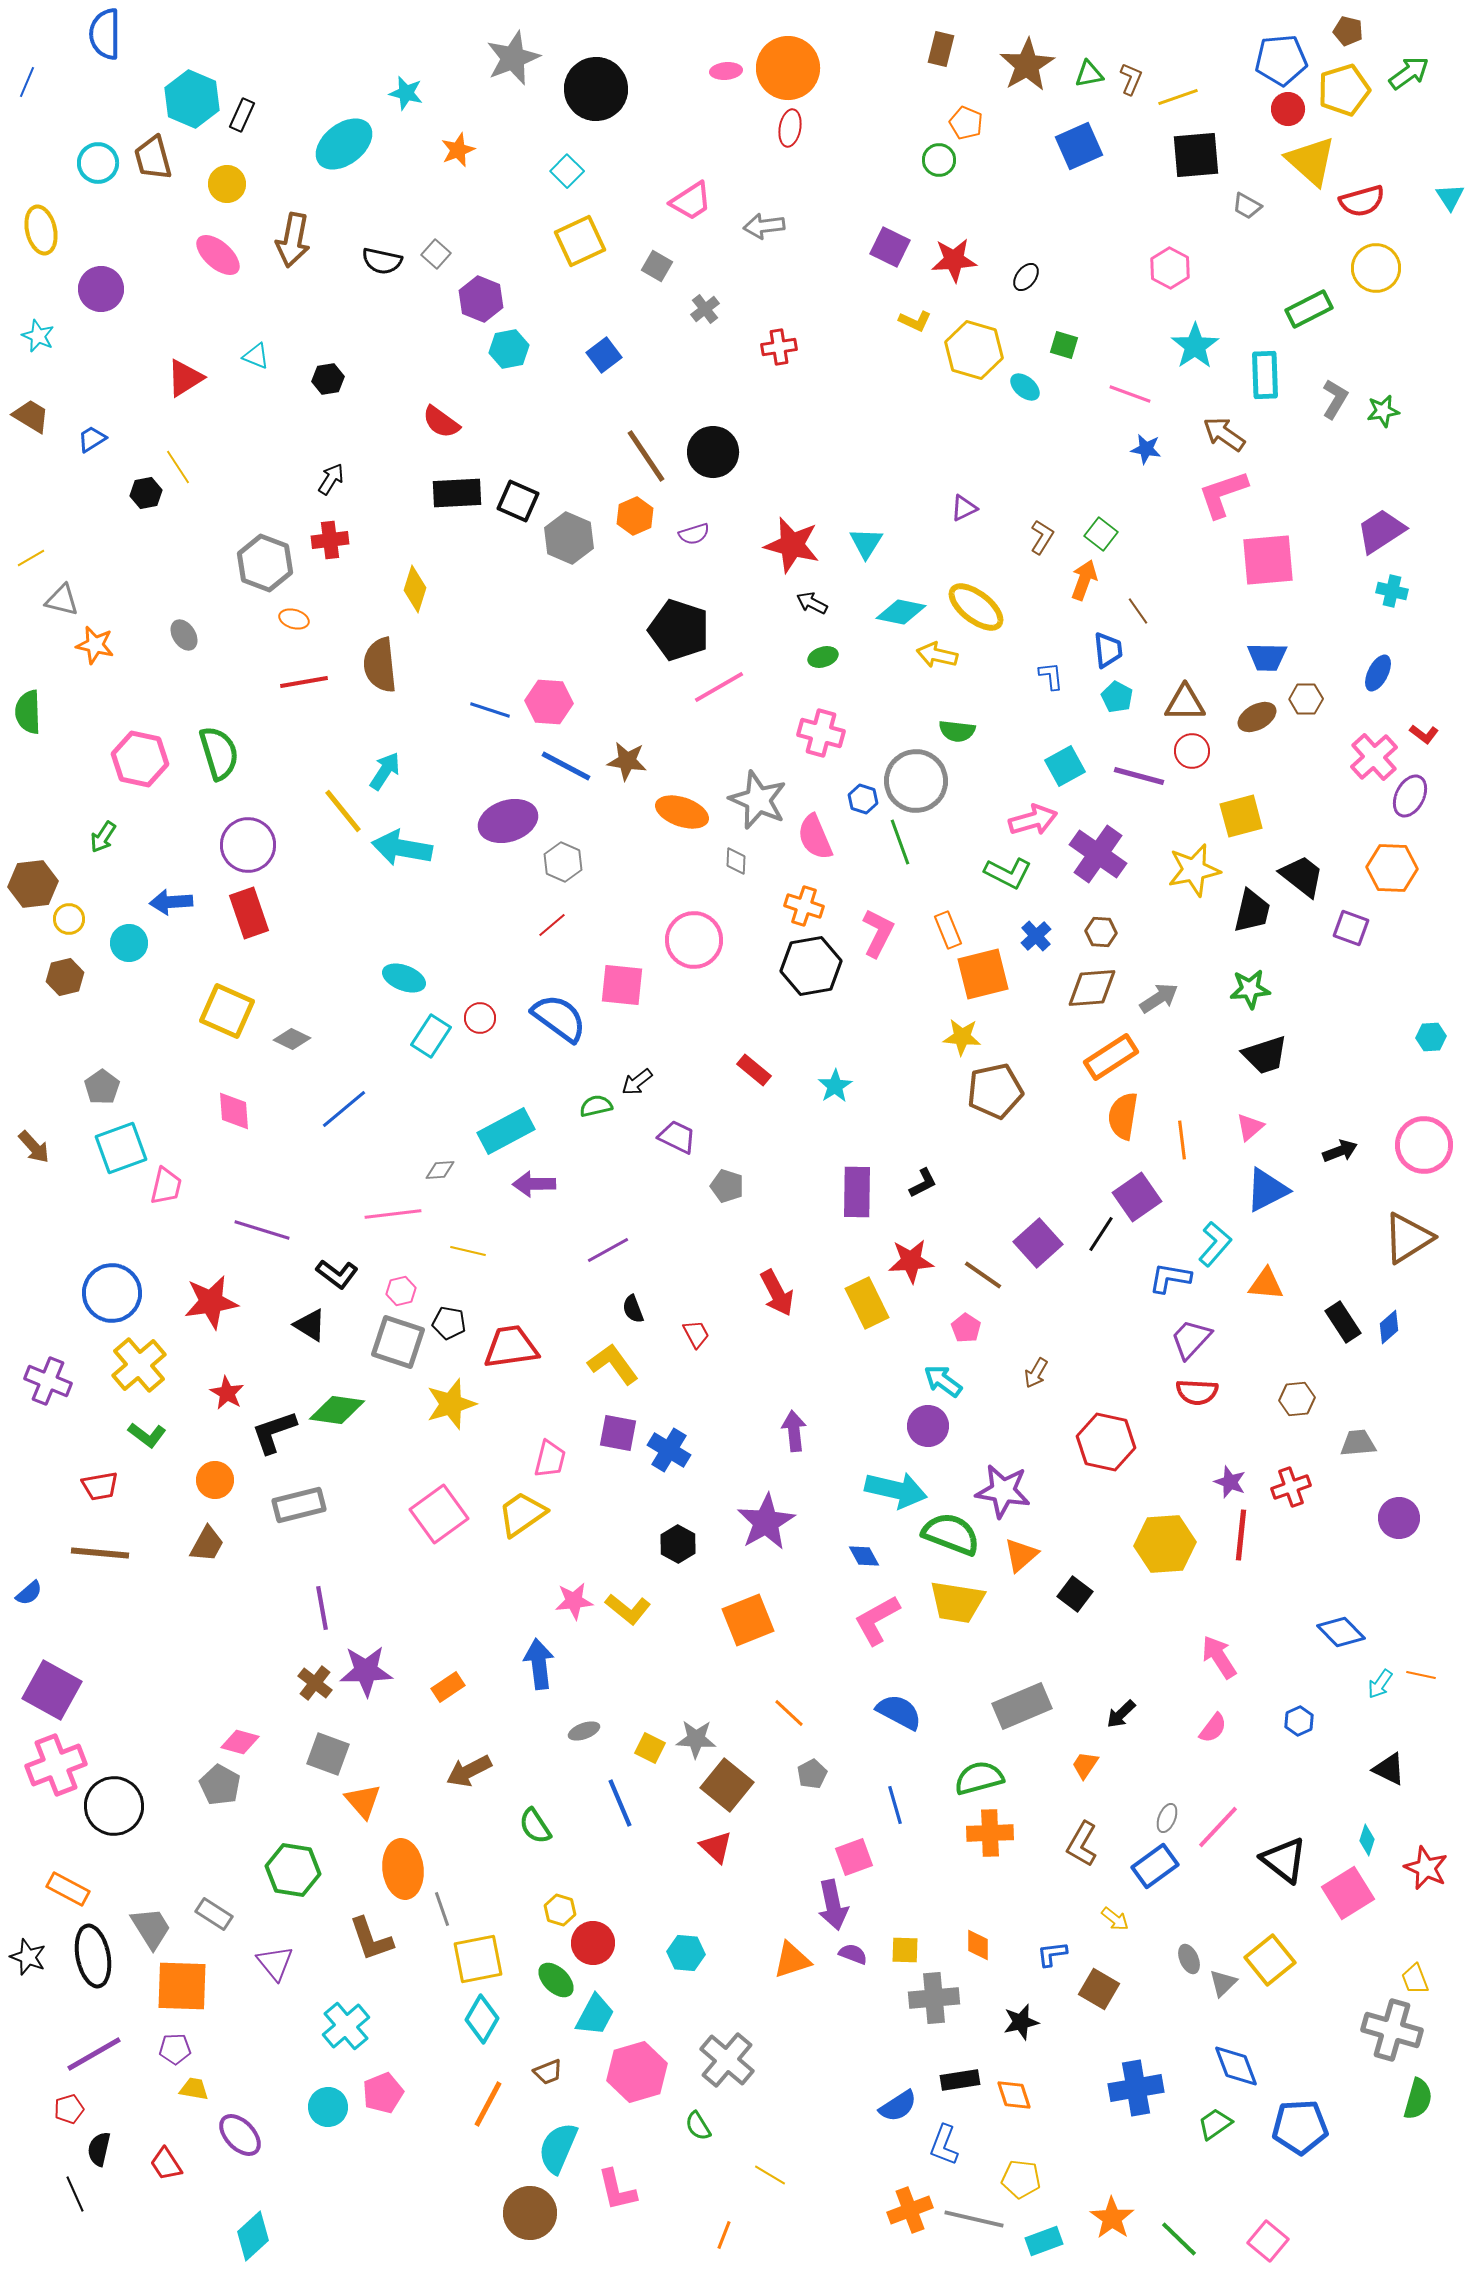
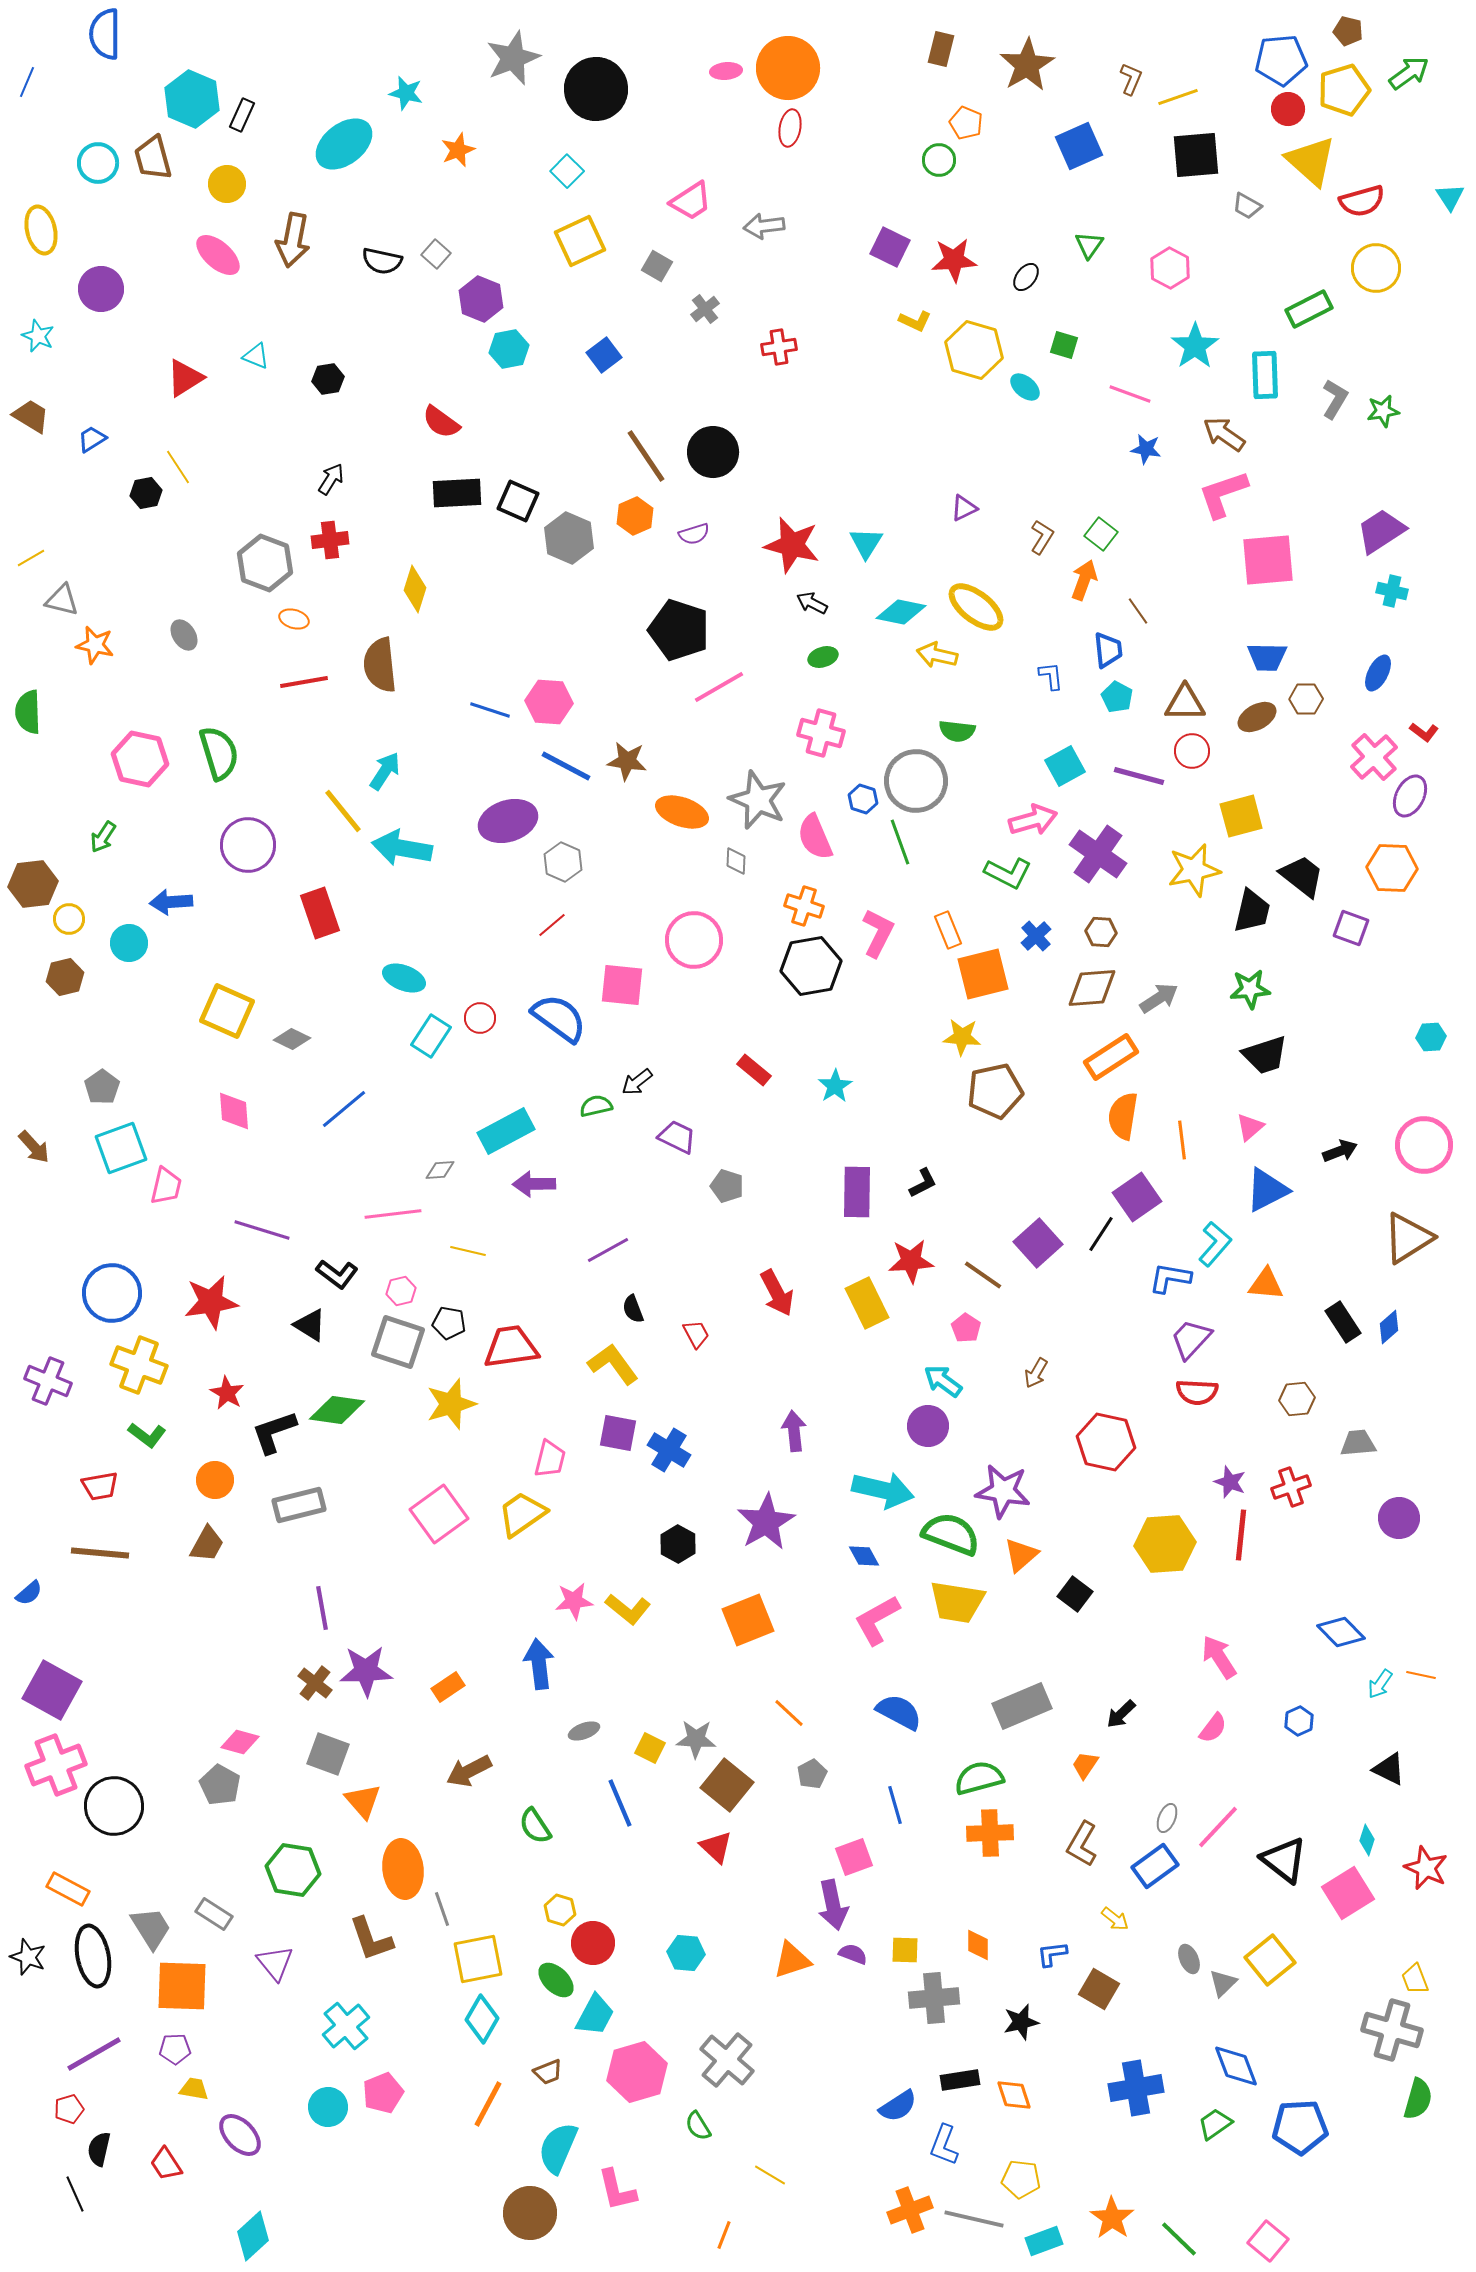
green triangle at (1089, 74): moved 171 px down; rotated 44 degrees counterclockwise
red L-shape at (1424, 734): moved 2 px up
red rectangle at (249, 913): moved 71 px right
yellow cross at (139, 1365): rotated 28 degrees counterclockwise
cyan arrow at (896, 1490): moved 13 px left
